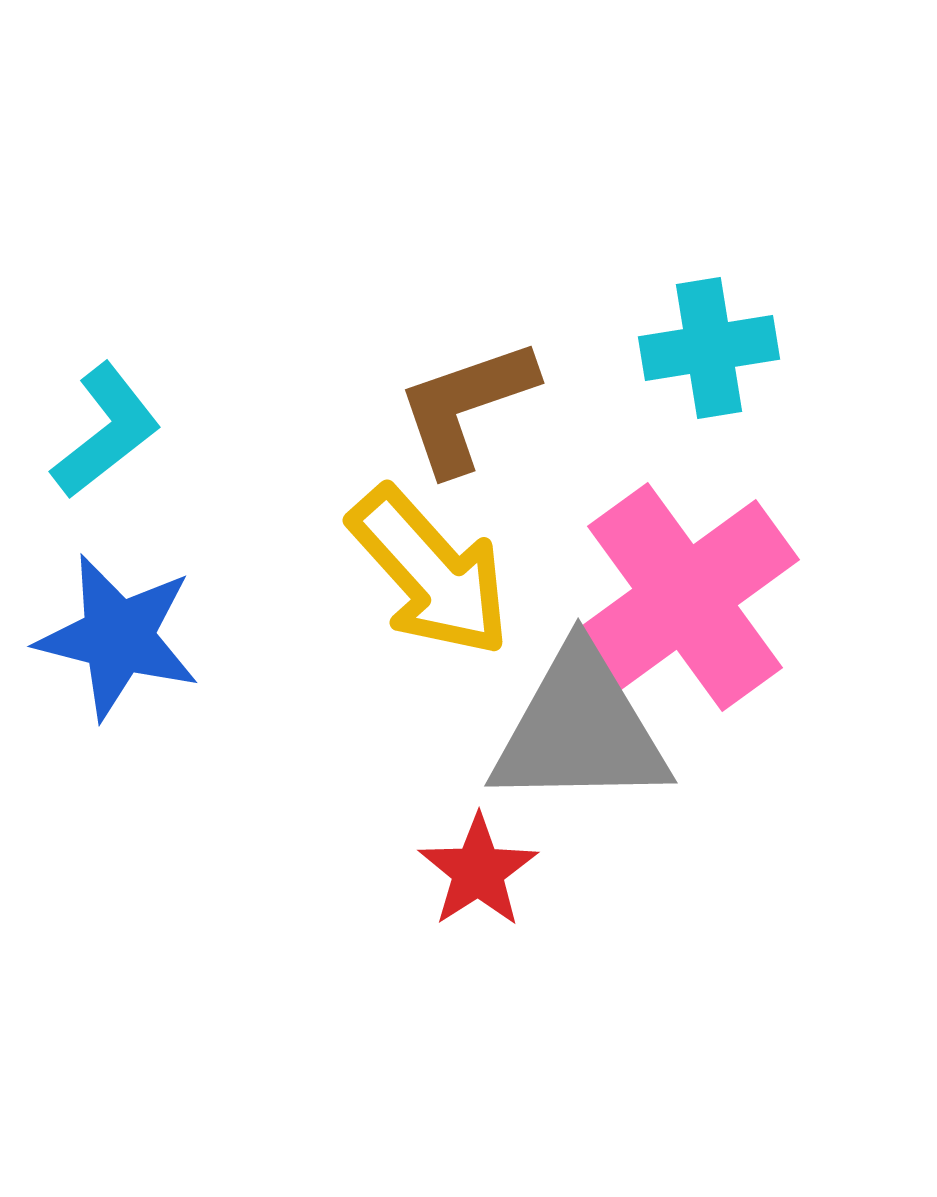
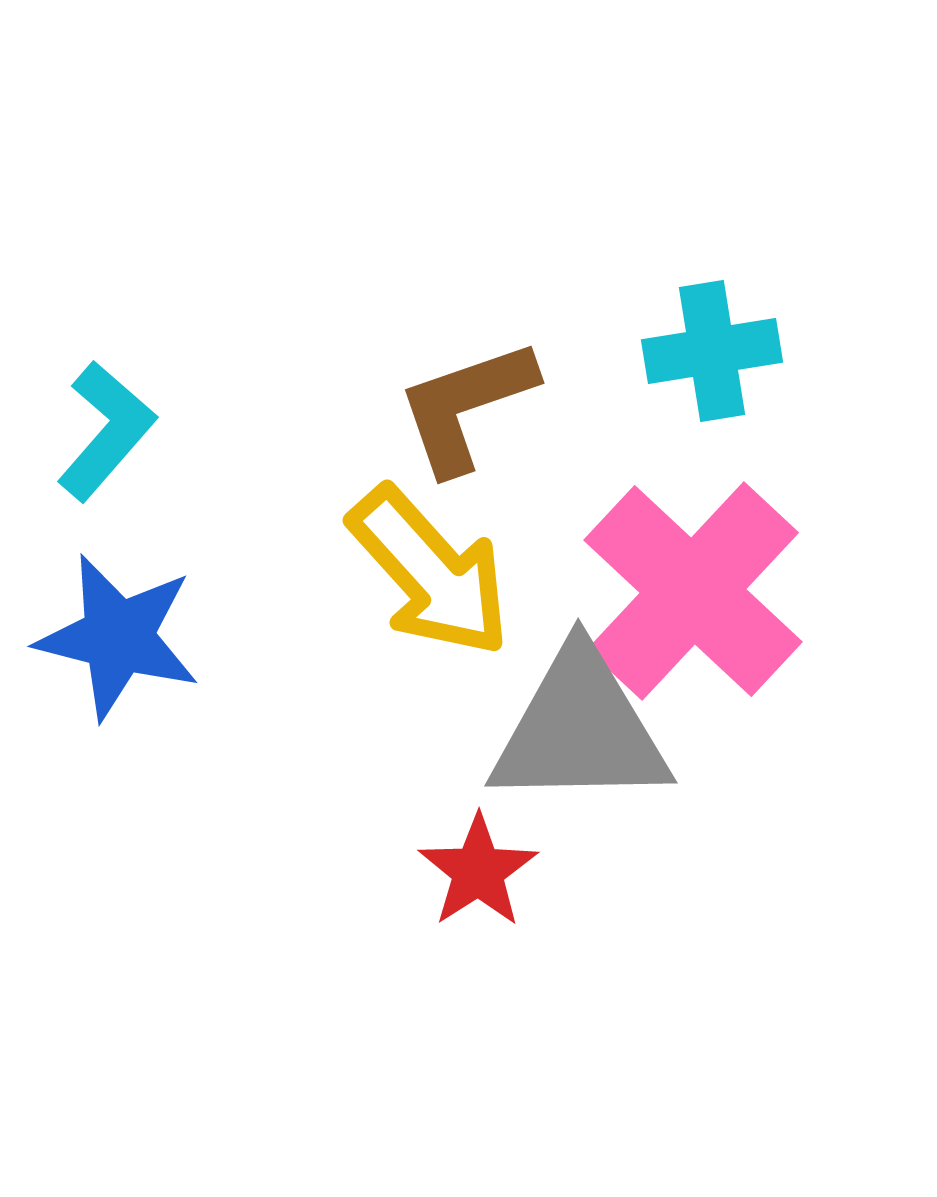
cyan cross: moved 3 px right, 3 px down
cyan L-shape: rotated 11 degrees counterclockwise
pink cross: moved 8 px right, 6 px up; rotated 11 degrees counterclockwise
